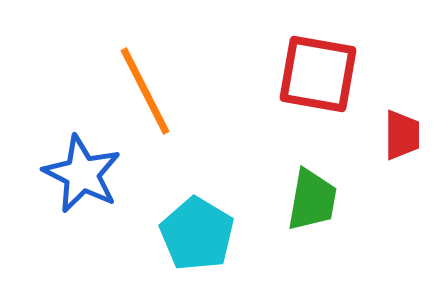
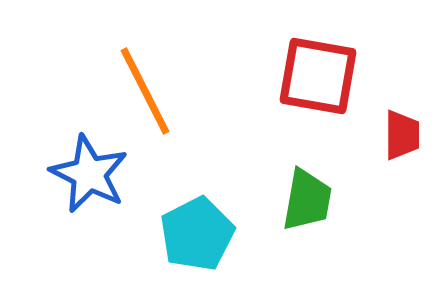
red square: moved 2 px down
blue star: moved 7 px right
green trapezoid: moved 5 px left
cyan pentagon: rotated 14 degrees clockwise
